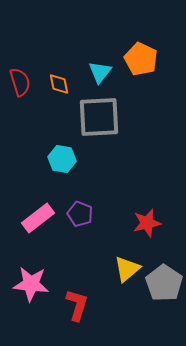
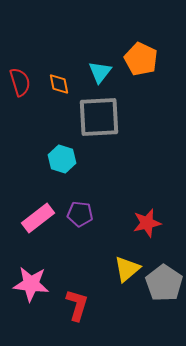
cyan hexagon: rotated 8 degrees clockwise
purple pentagon: rotated 15 degrees counterclockwise
